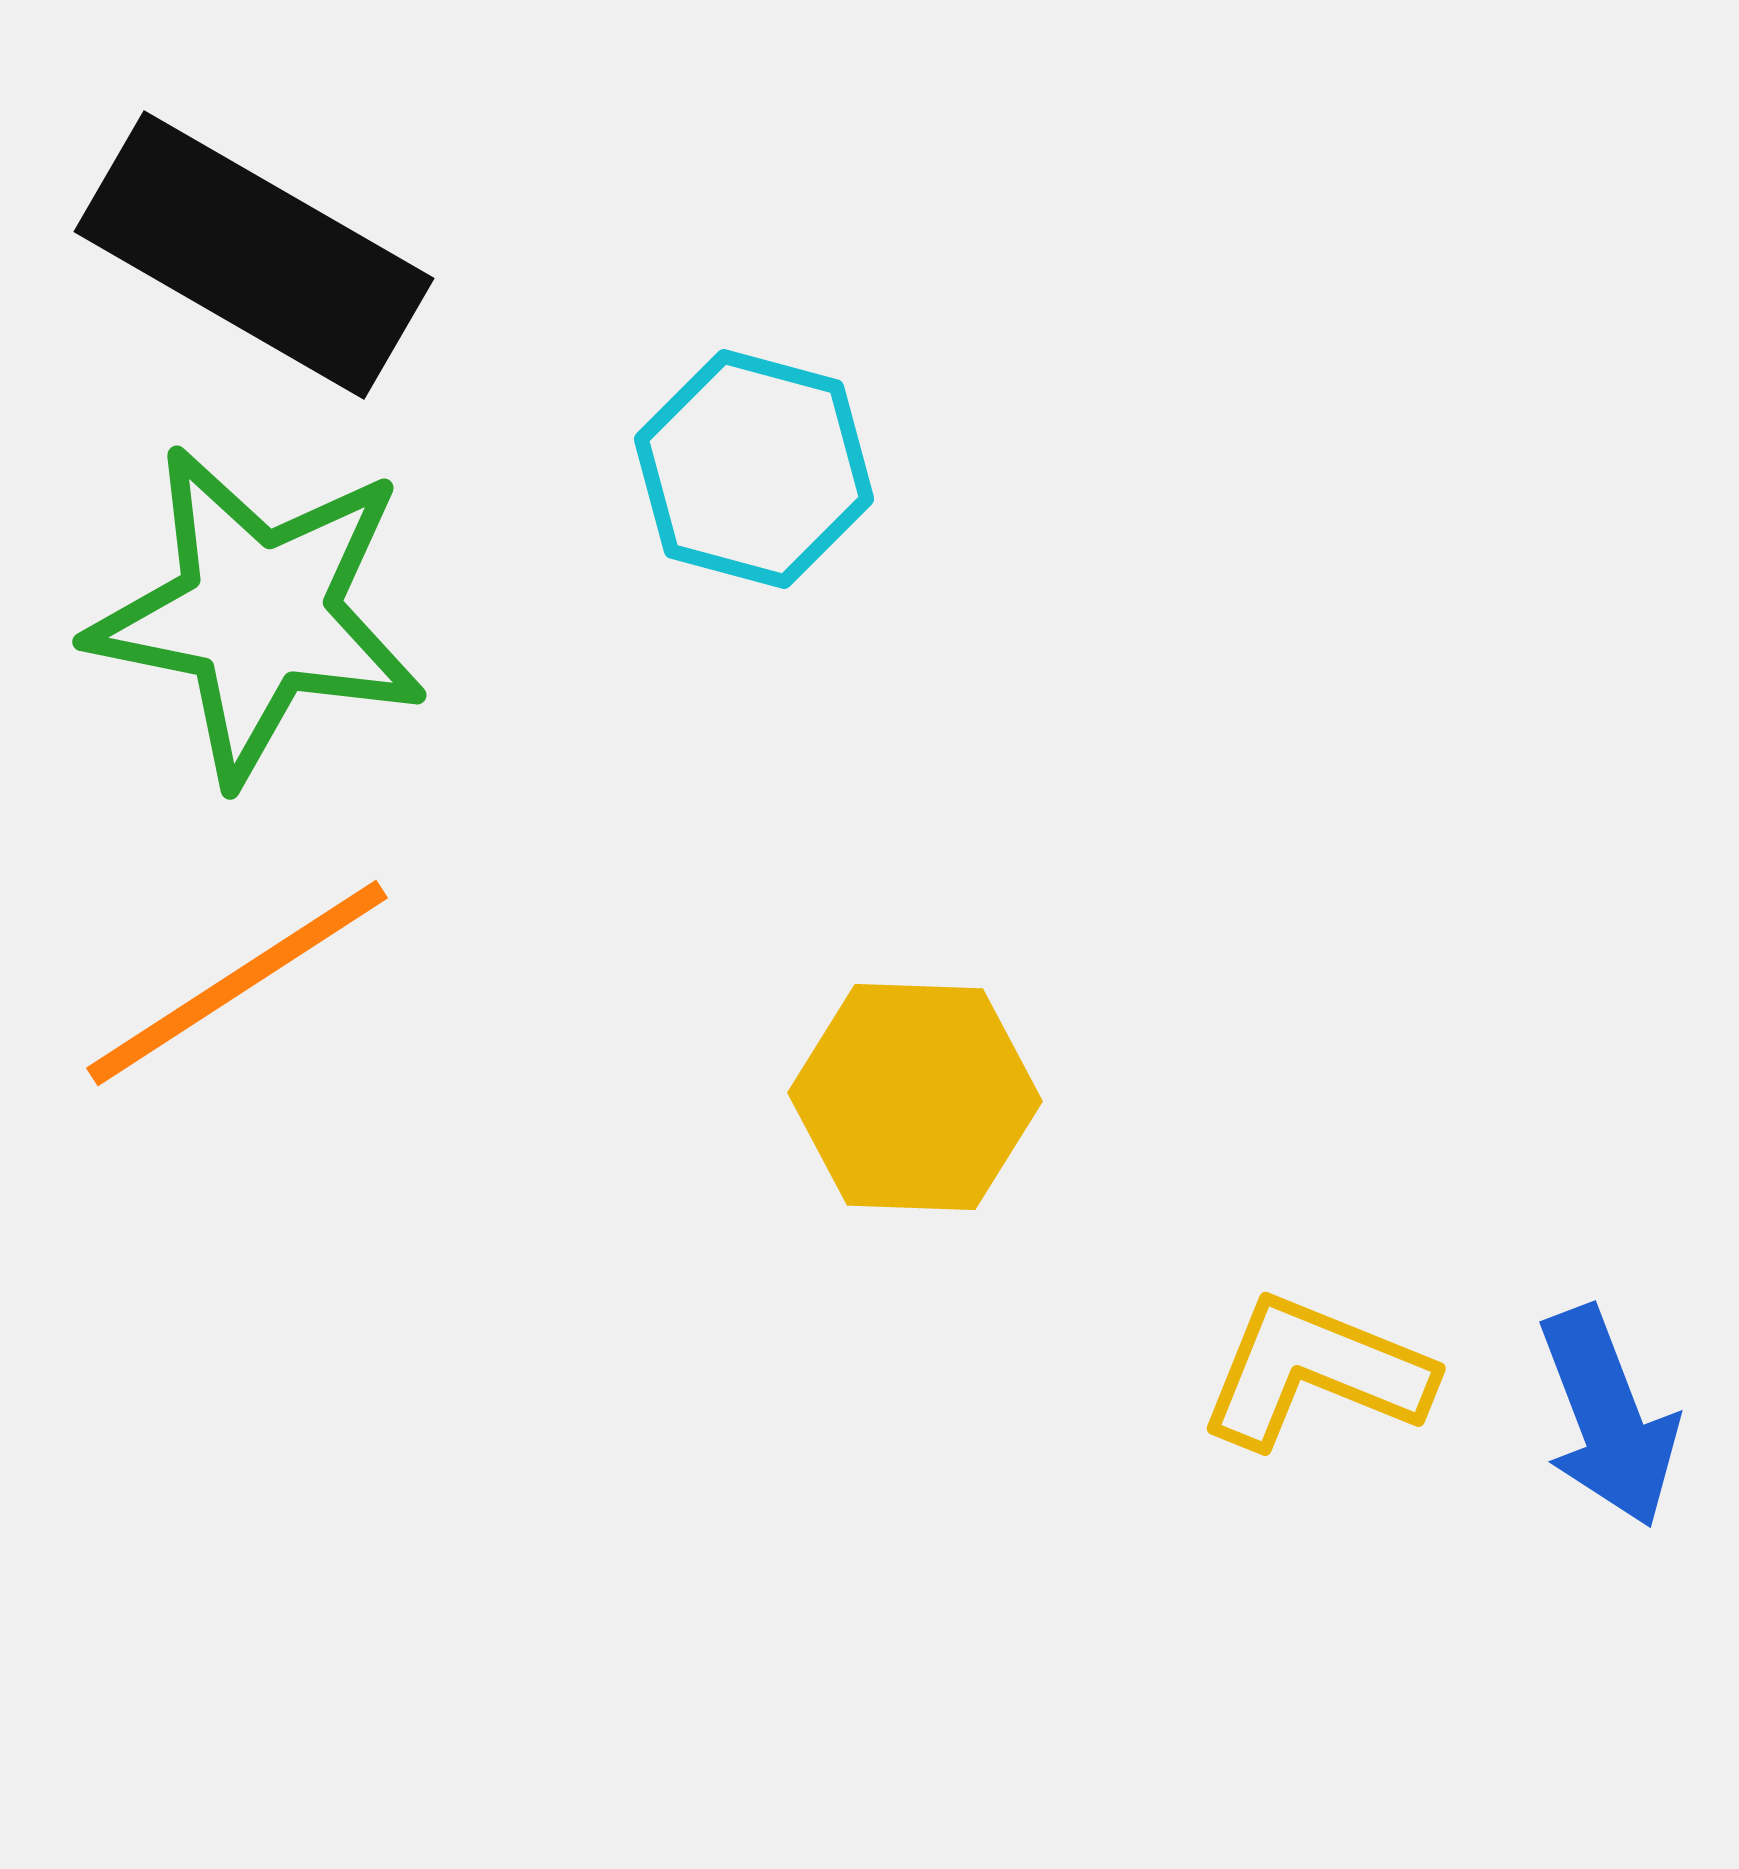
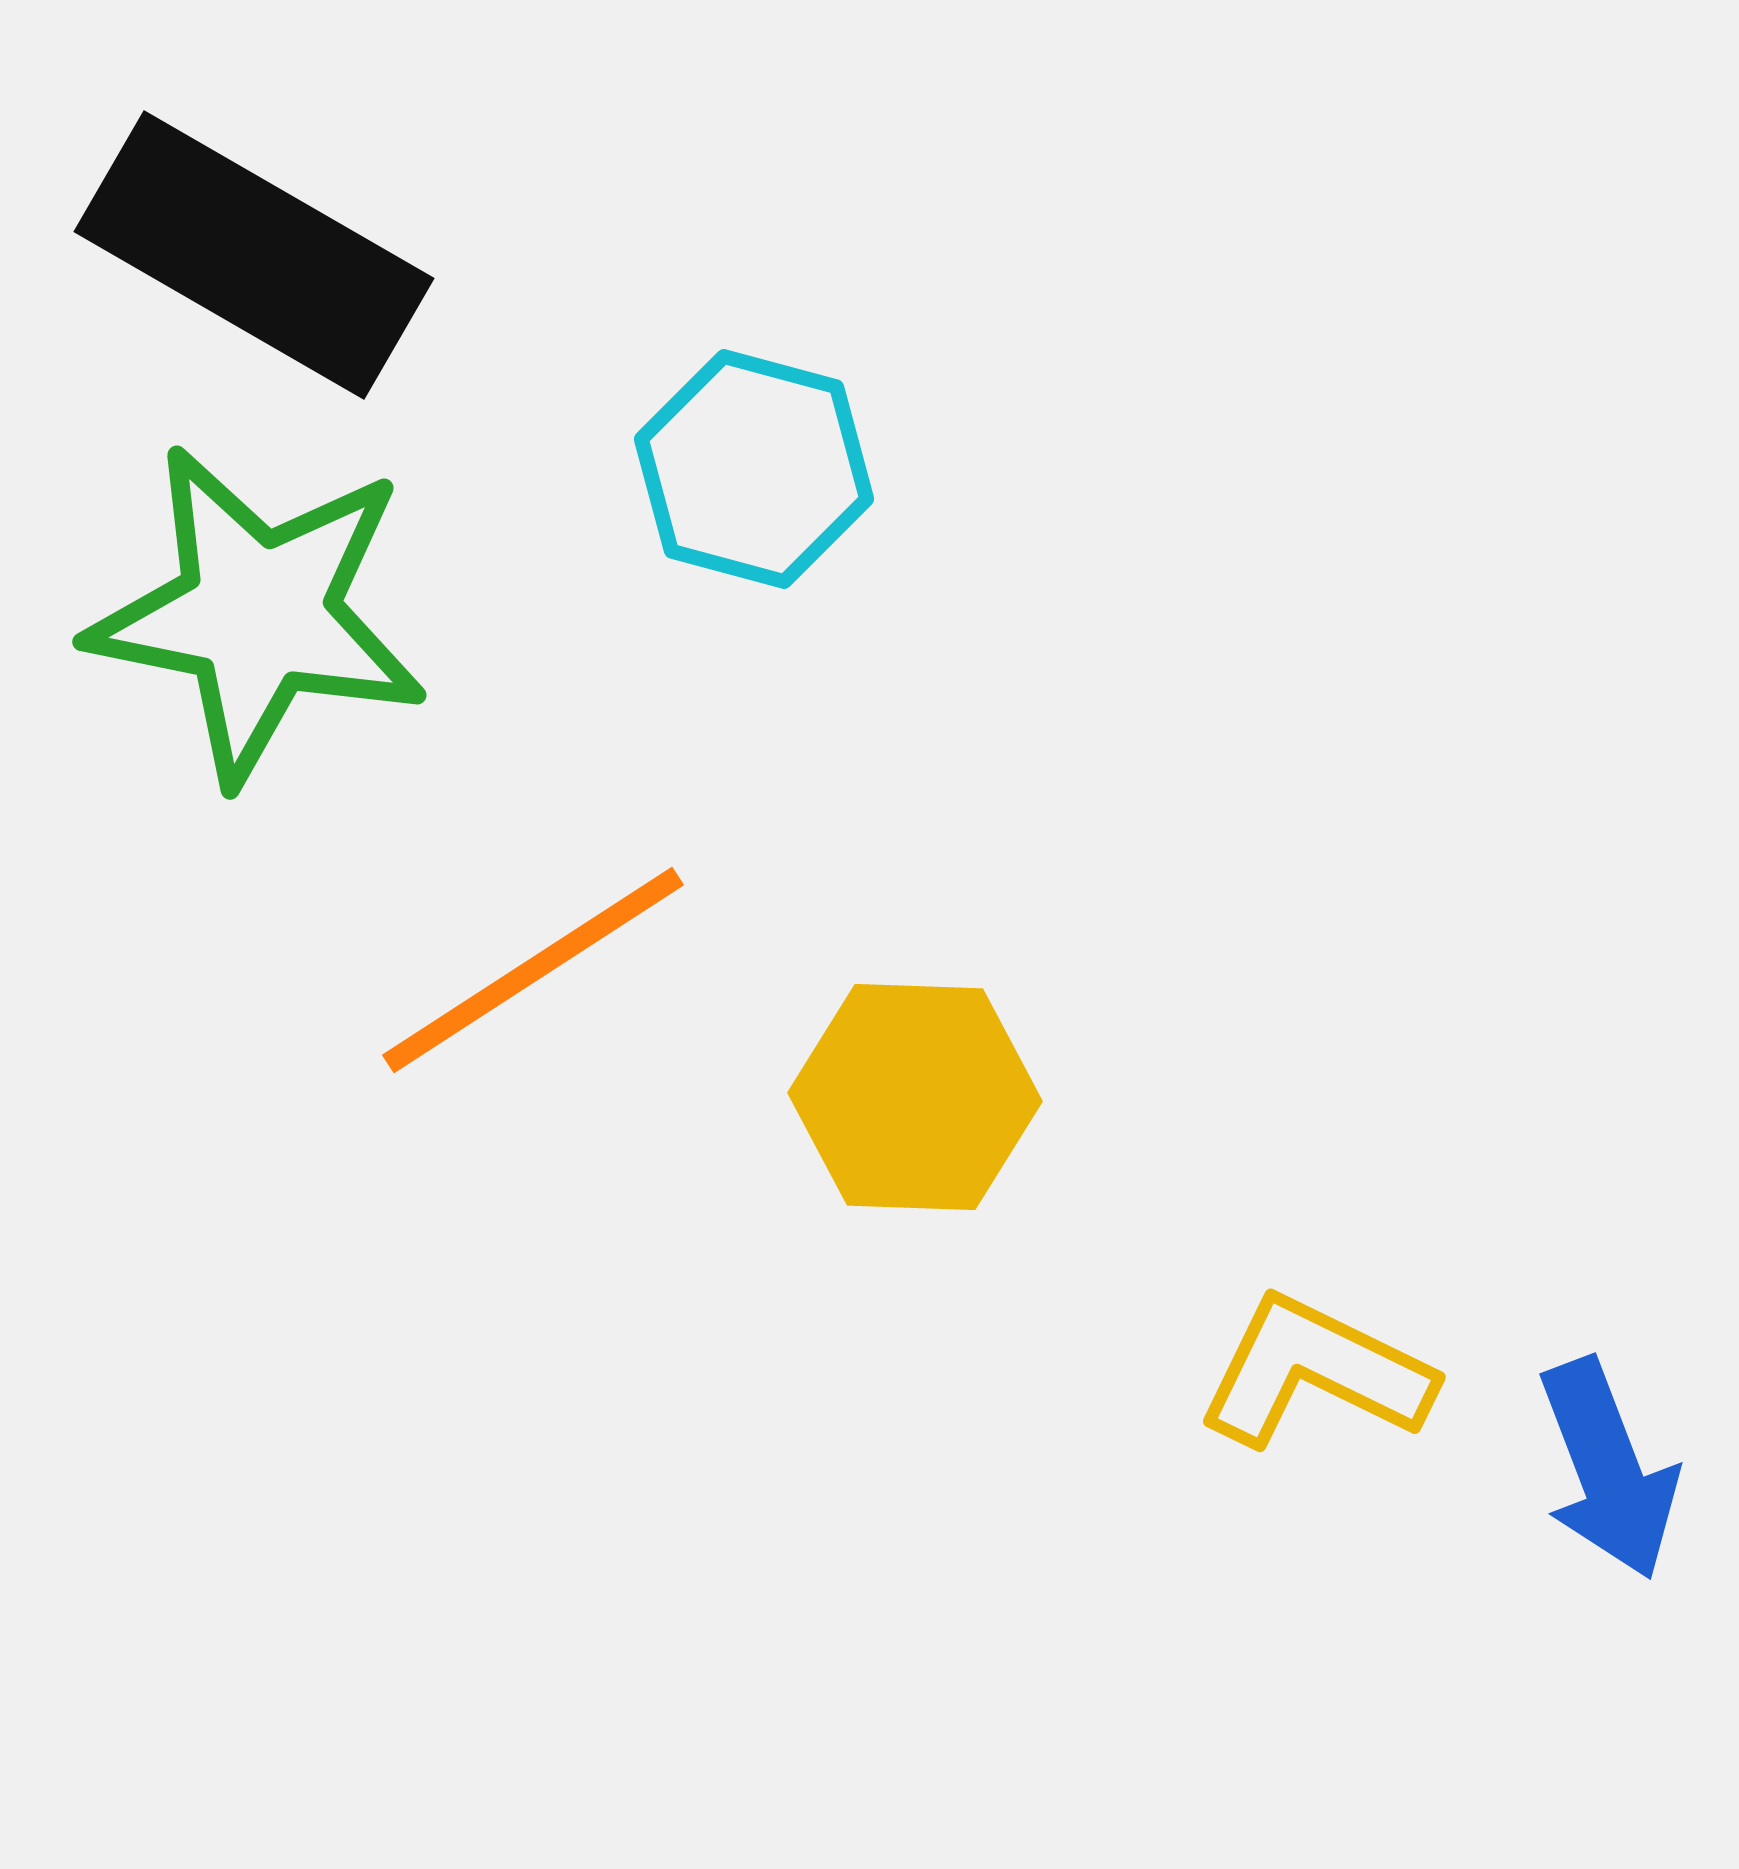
orange line: moved 296 px right, 13 px up
yellow L-shape: rotated 4 degrees clockwise
blue arrow: moved 52 px down
